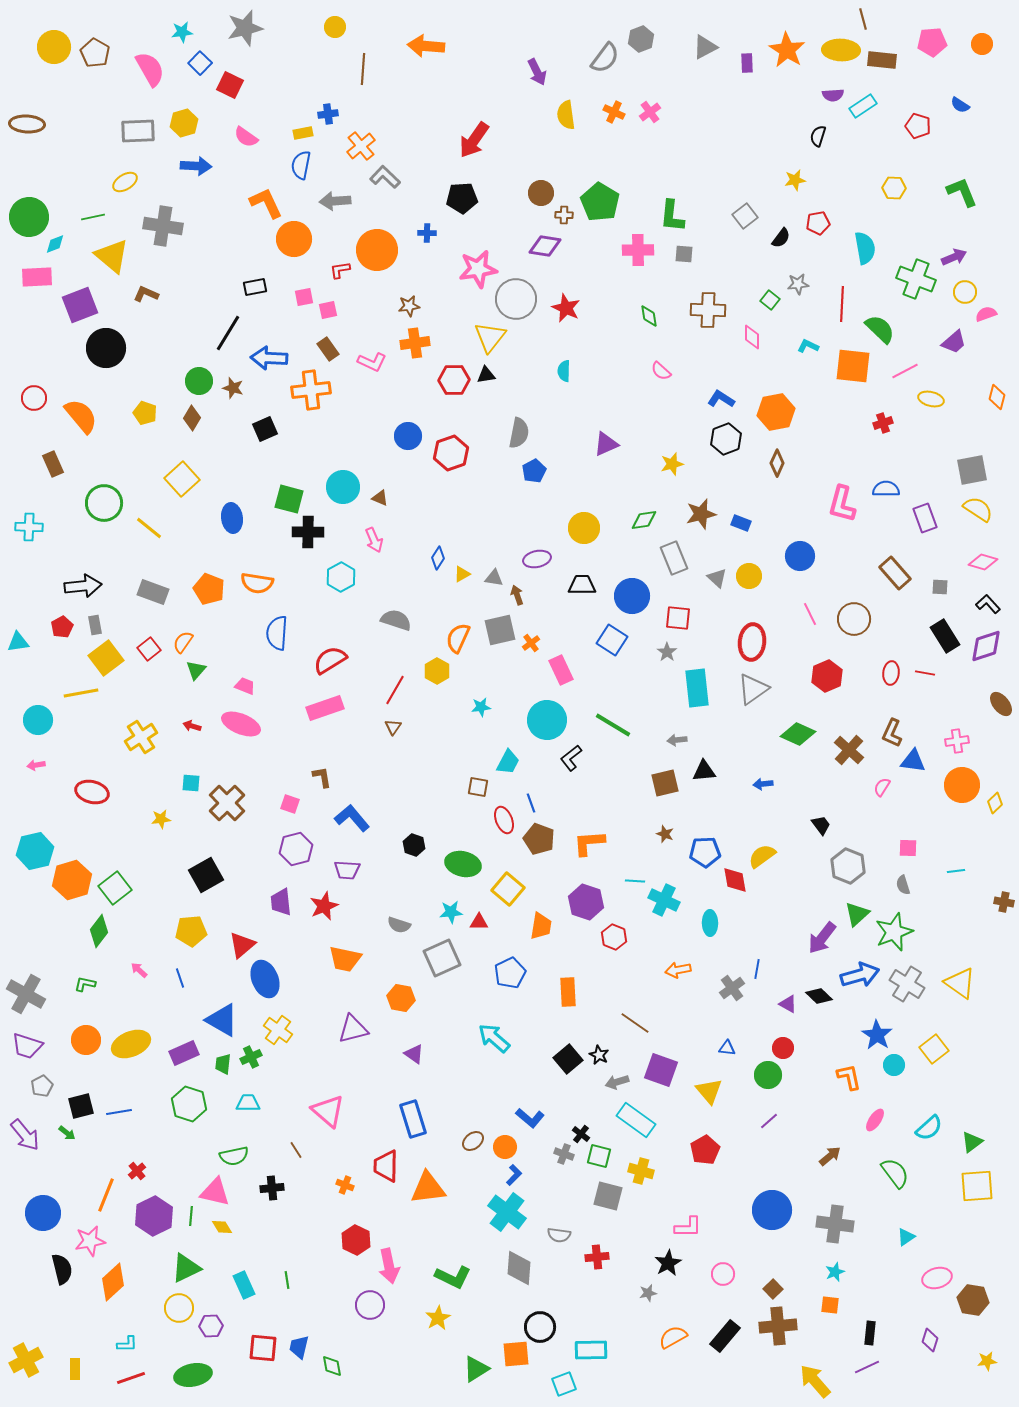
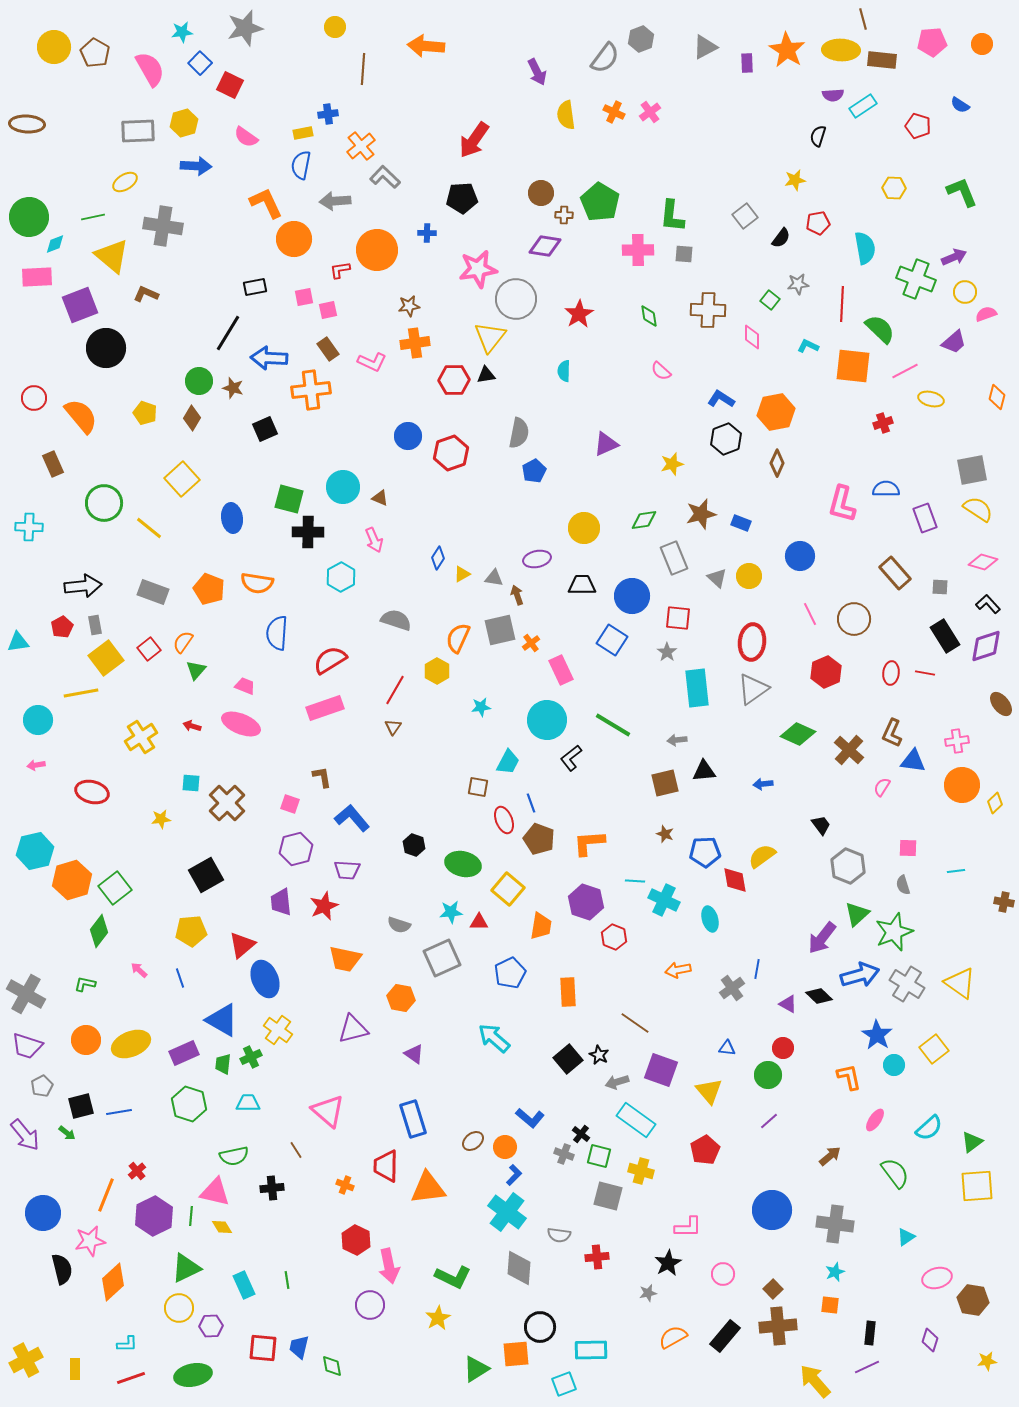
red star at (566, 308): moved 13 px right, 6 px down; rotated 16 degrees clockwise
red hexagon at (827, 676): moved 1 px left, 4 px up
cyan ellipse at (710, 923): moved 4 px up; rotated 15 degrees counterclockwise
